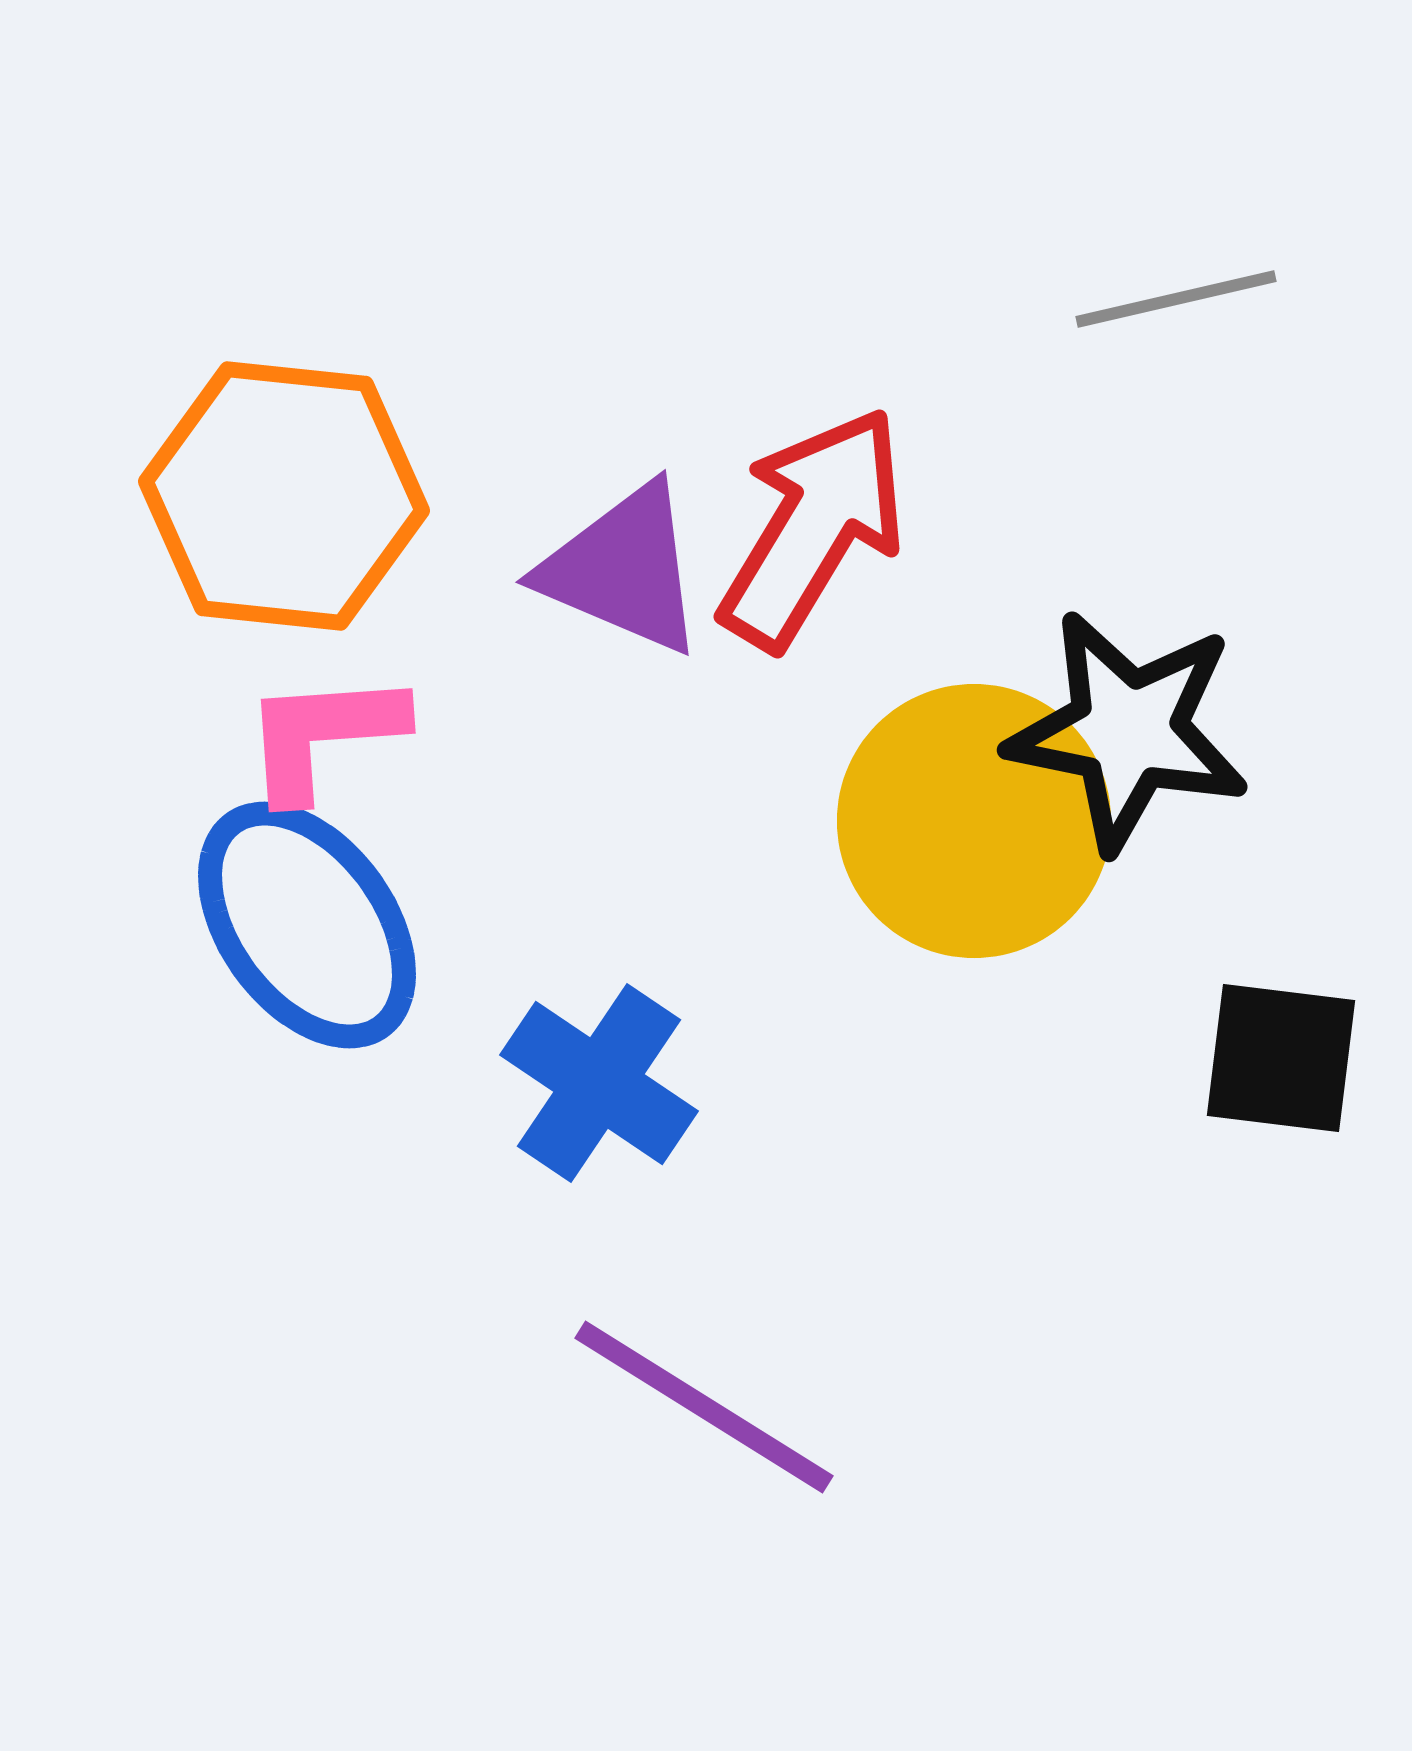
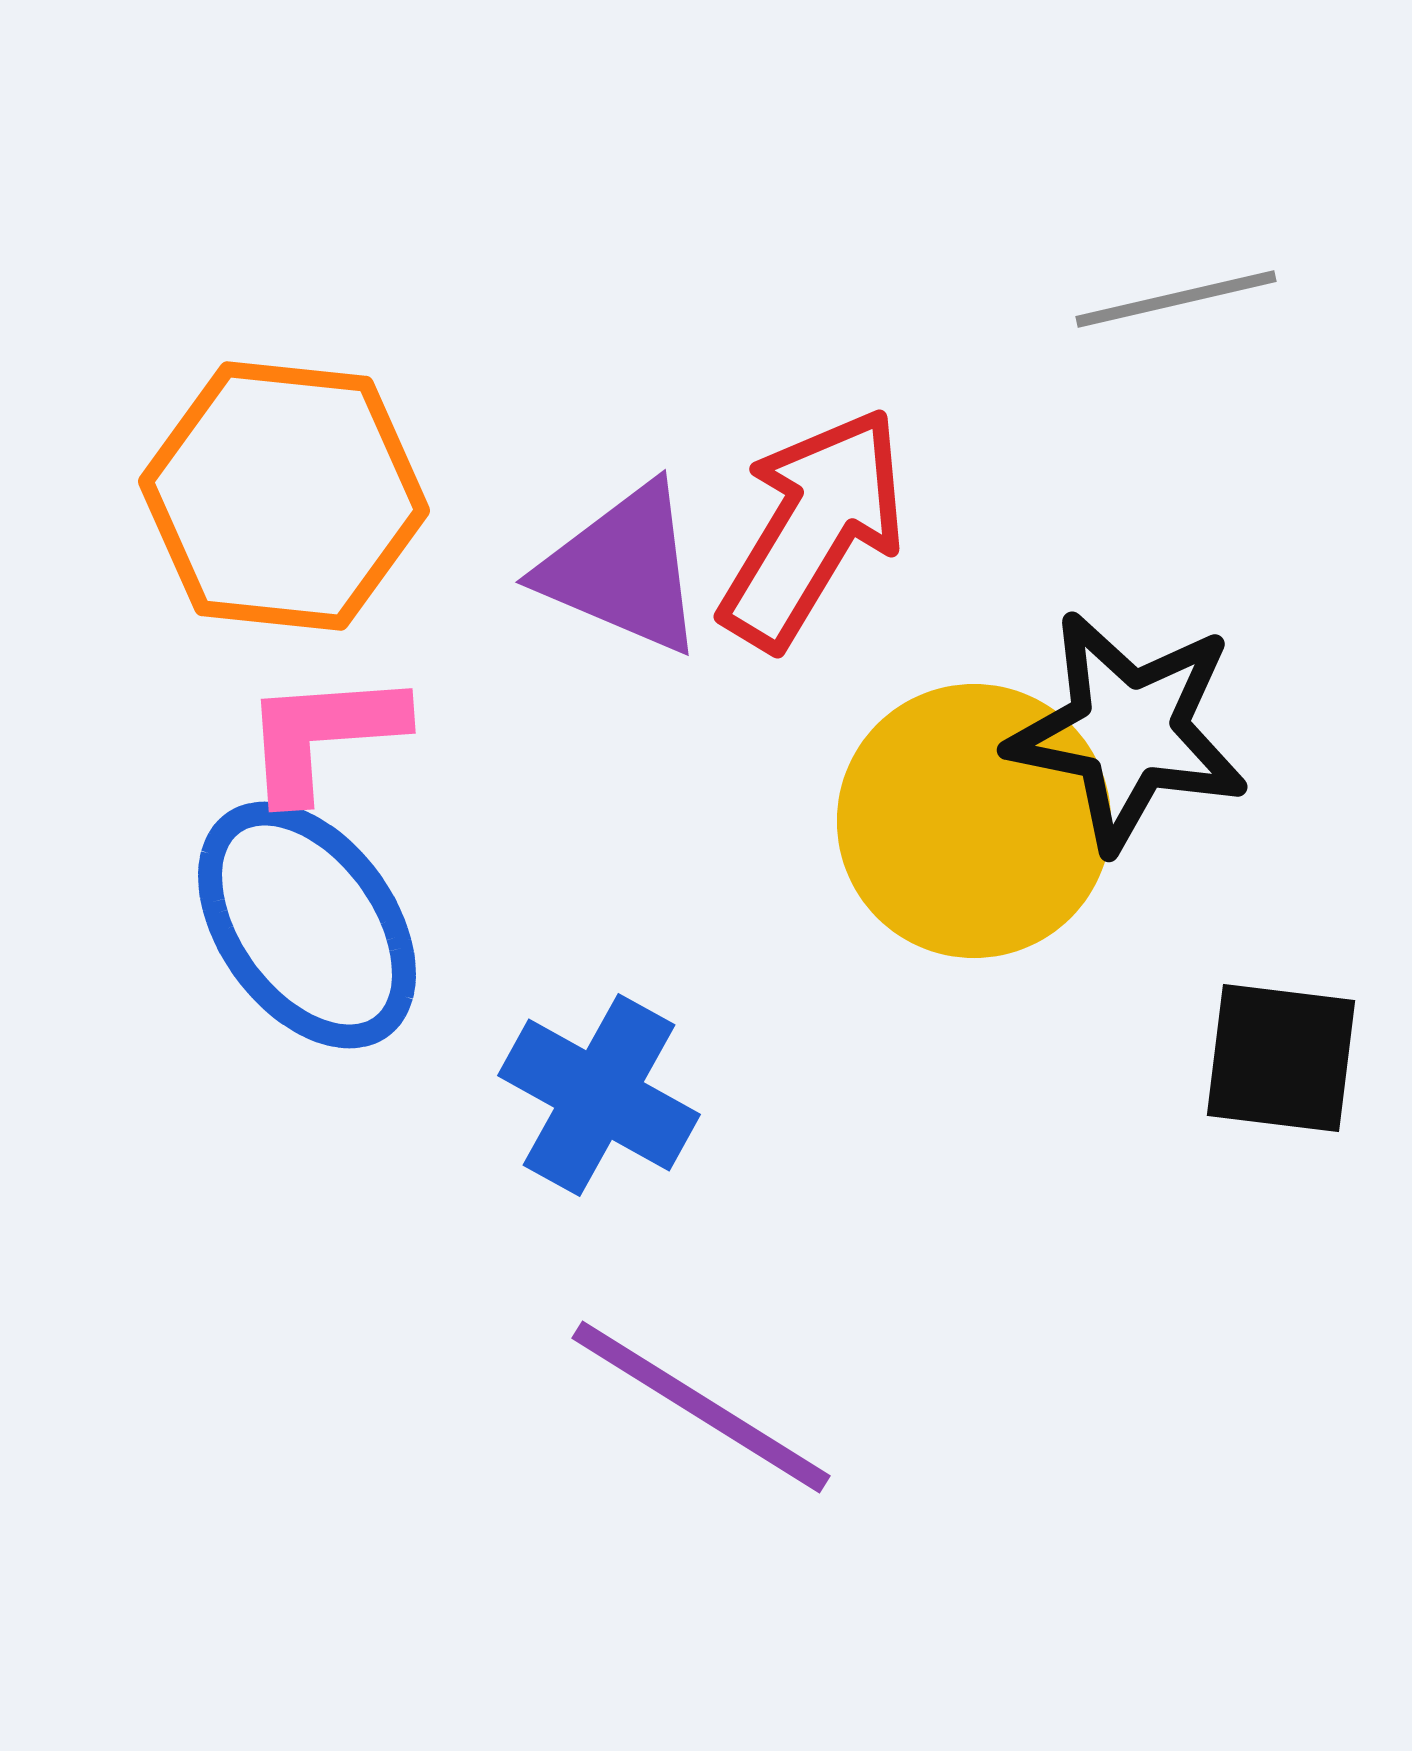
blue cross: moved 12 px down; rotated 5 degrees counterclockwise
purple line: moved 3 px left
